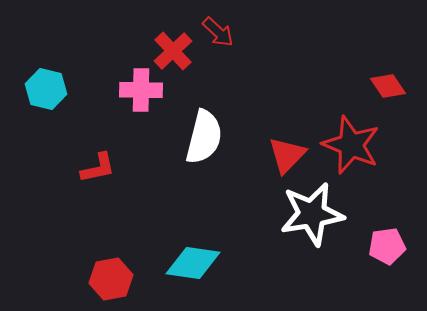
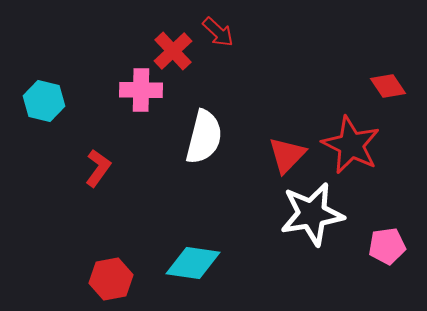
cyan hexagon: moved 2 px left, 12 px down
red star: rotated 4 degrees clockwise
red L-shape: rotated 42 degrees counterclockwise
